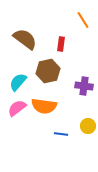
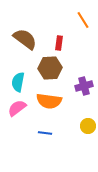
red rectangle: moved 2 px left, 1 px up
brown hexagon: moved 2 px right, 3 px up; rotated 10 degrees clockwise
cyan semicircle: rotated 30 degrees counterclockwise
purple cross: rotated 24 degrees counterclockwise
orange semicircle: moved 5 px right, 5 px up
blue line: moved 16 px left, 1 px up
